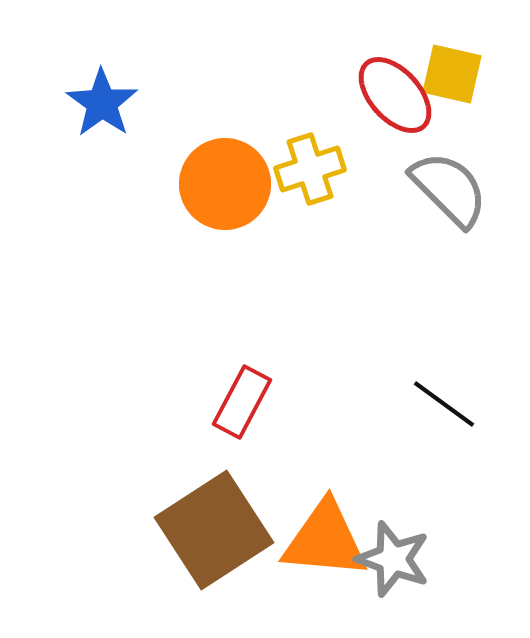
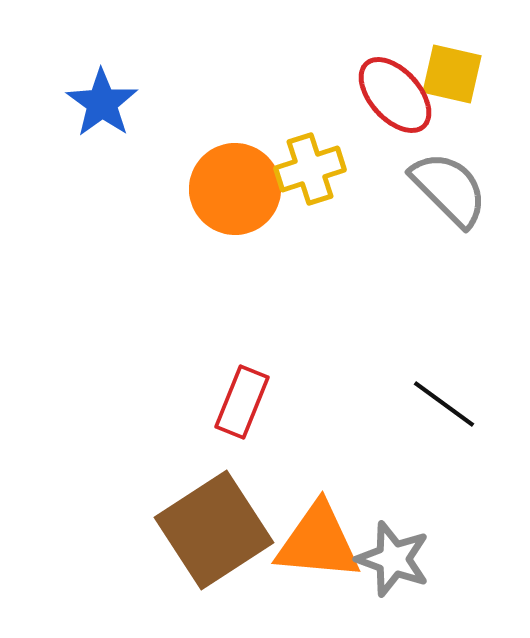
orange circle: moved 10 px right, 5 px down
red rectangle: rotated 6 degrees counterclockwise
orange triangle: moved 7 px left, 2 px down
